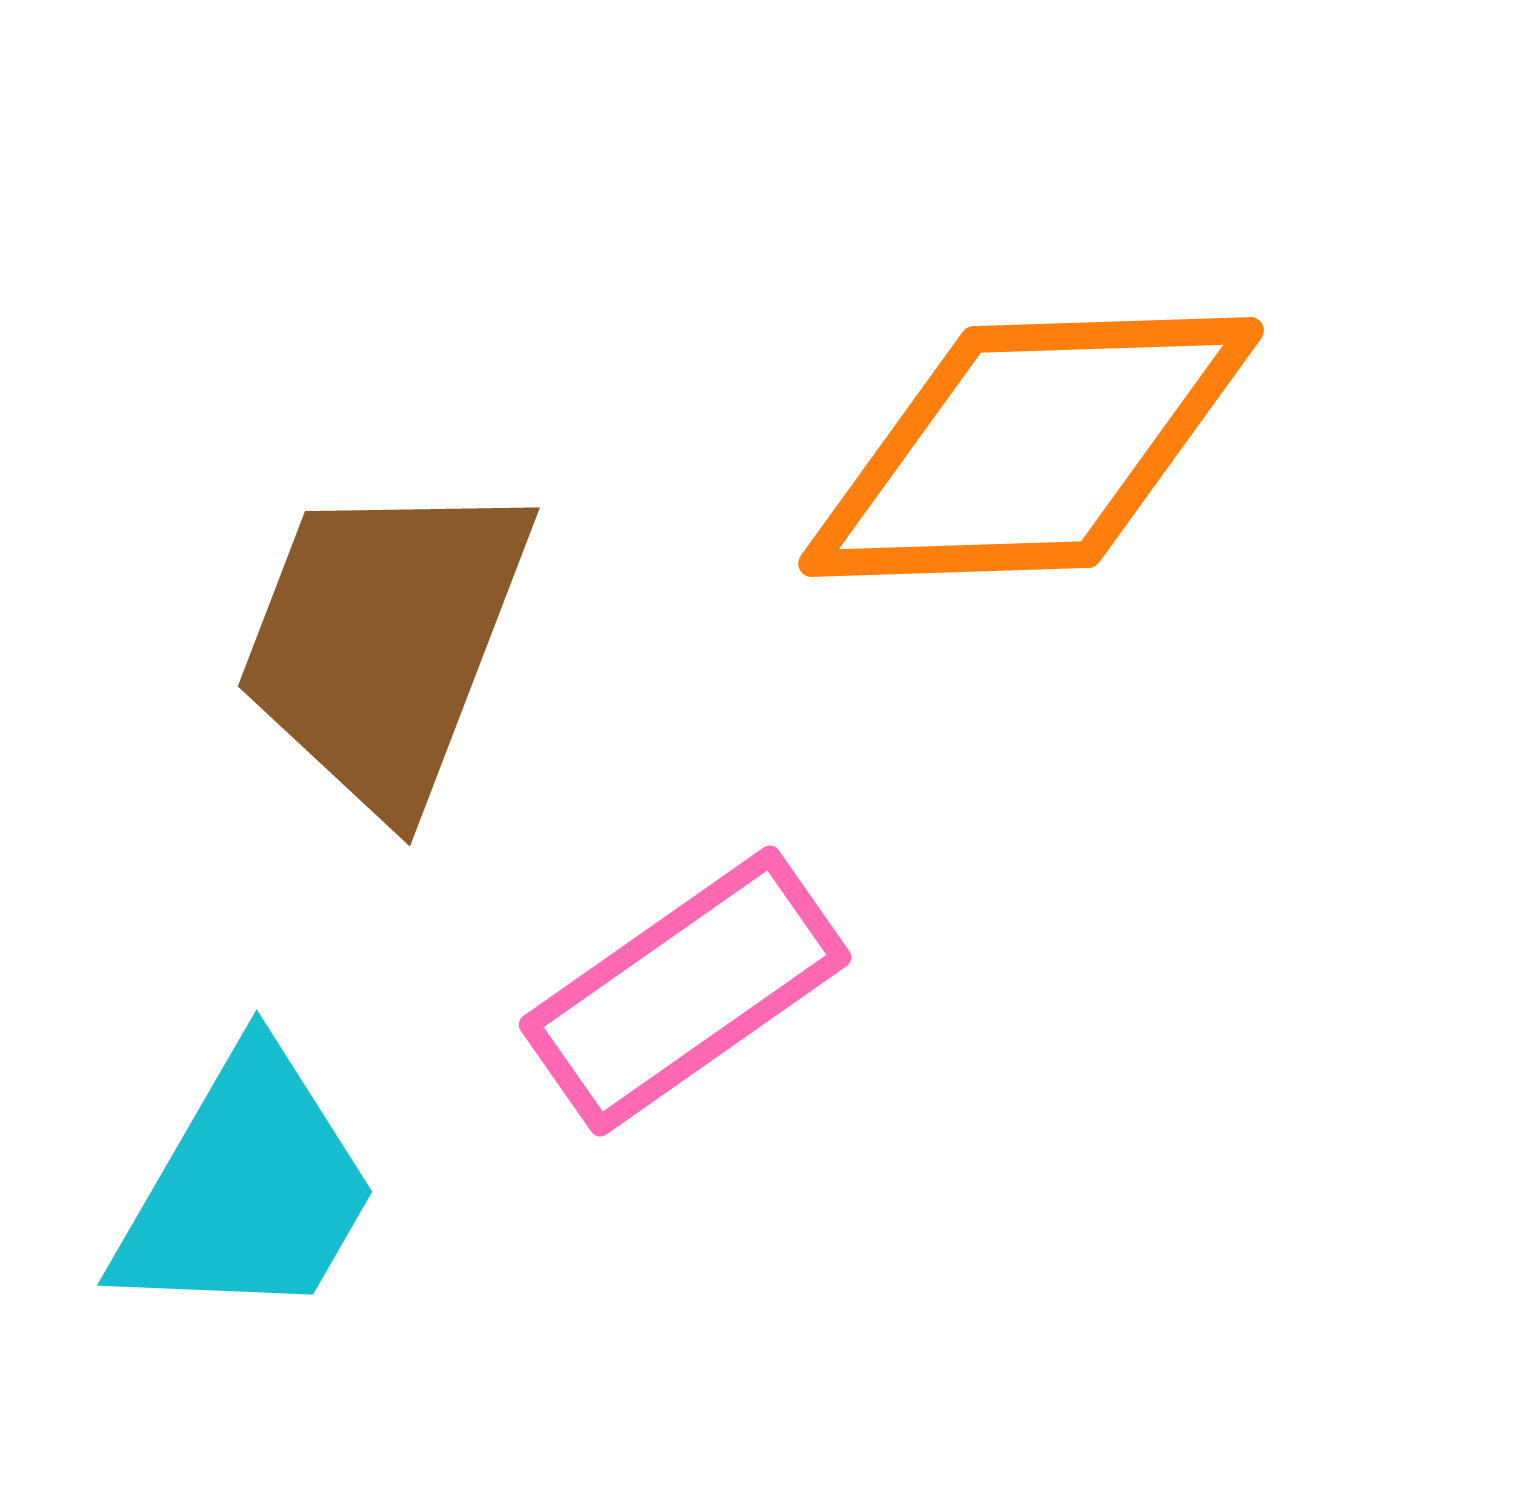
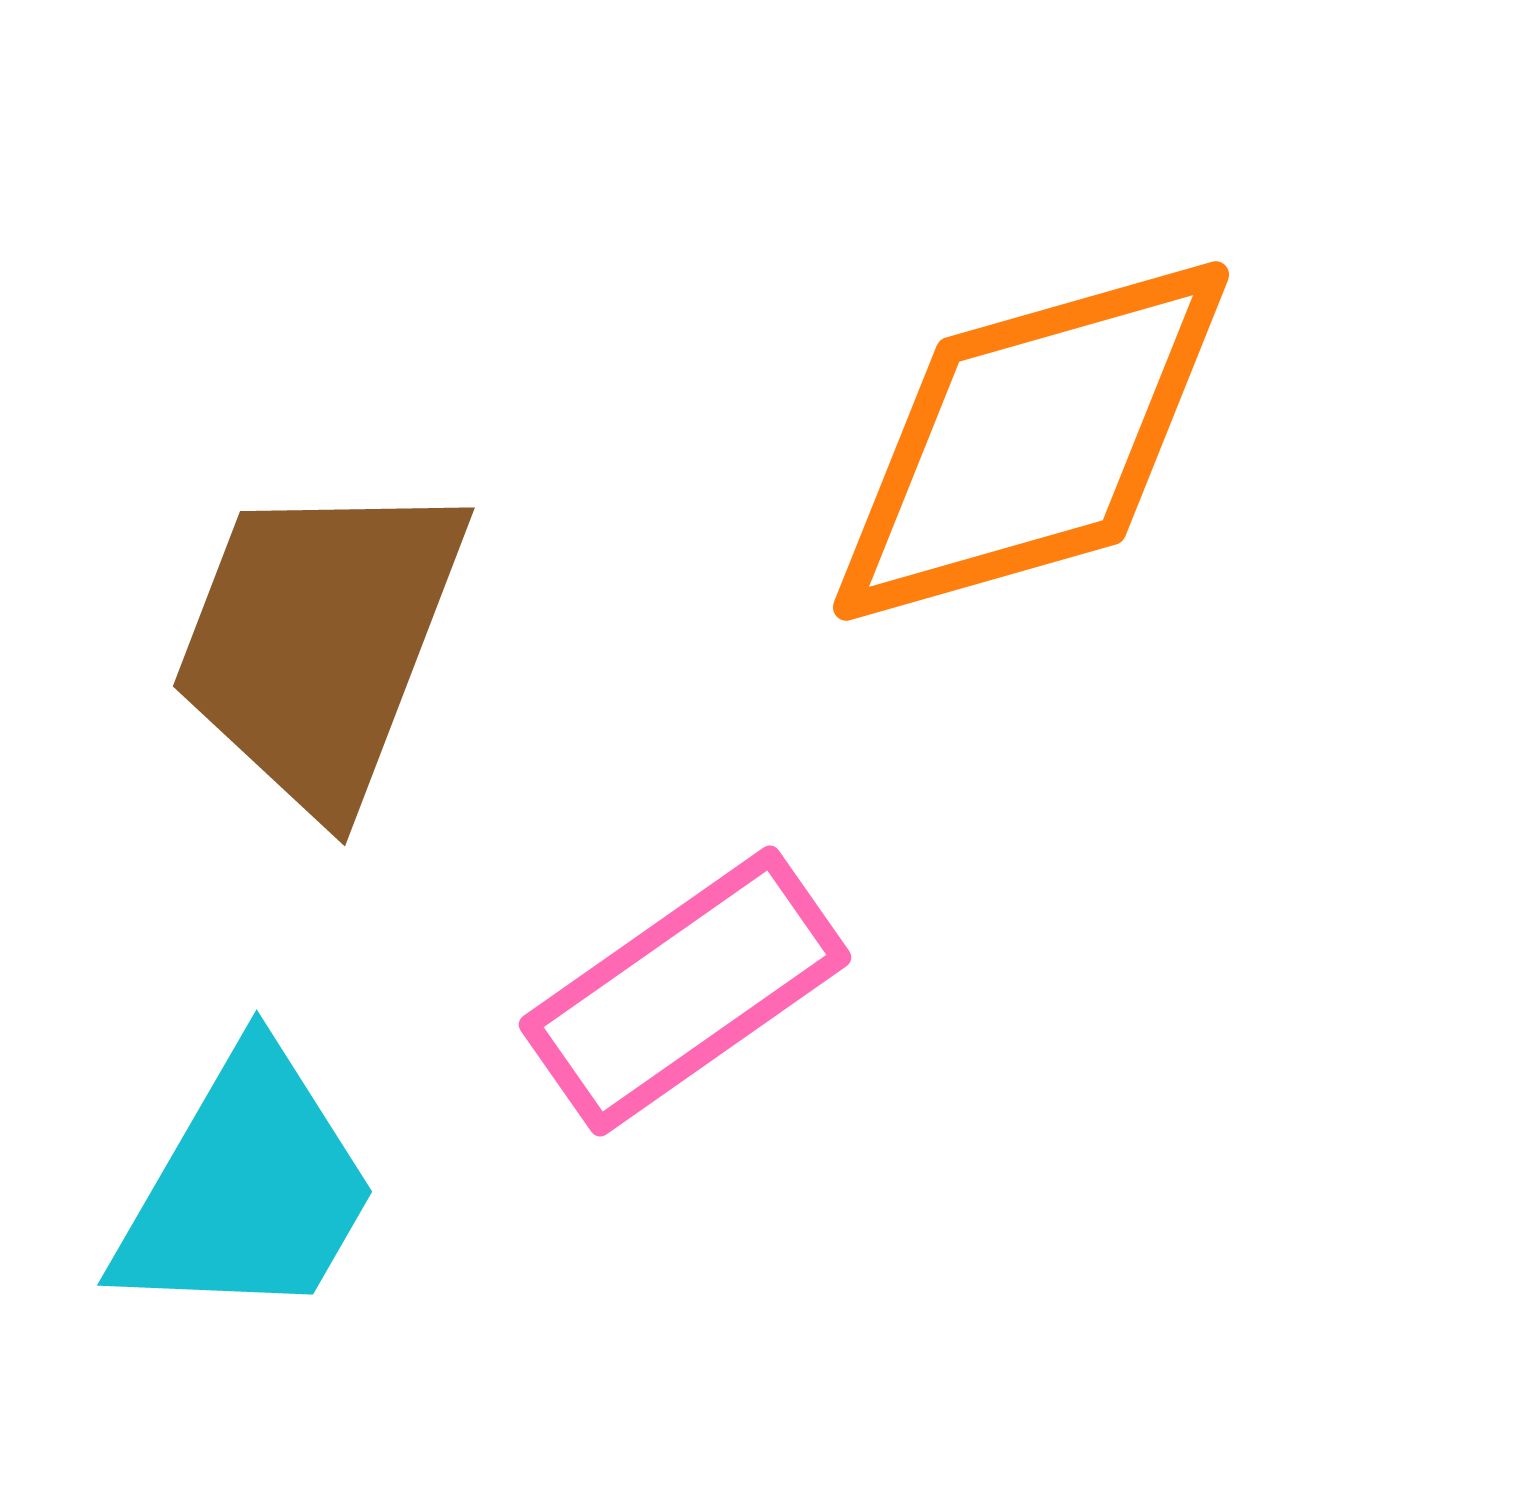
orange diamond: moved 6 px up; rotated 14 degrees counterclockwise
brown trapezoid: moved 65 px left
